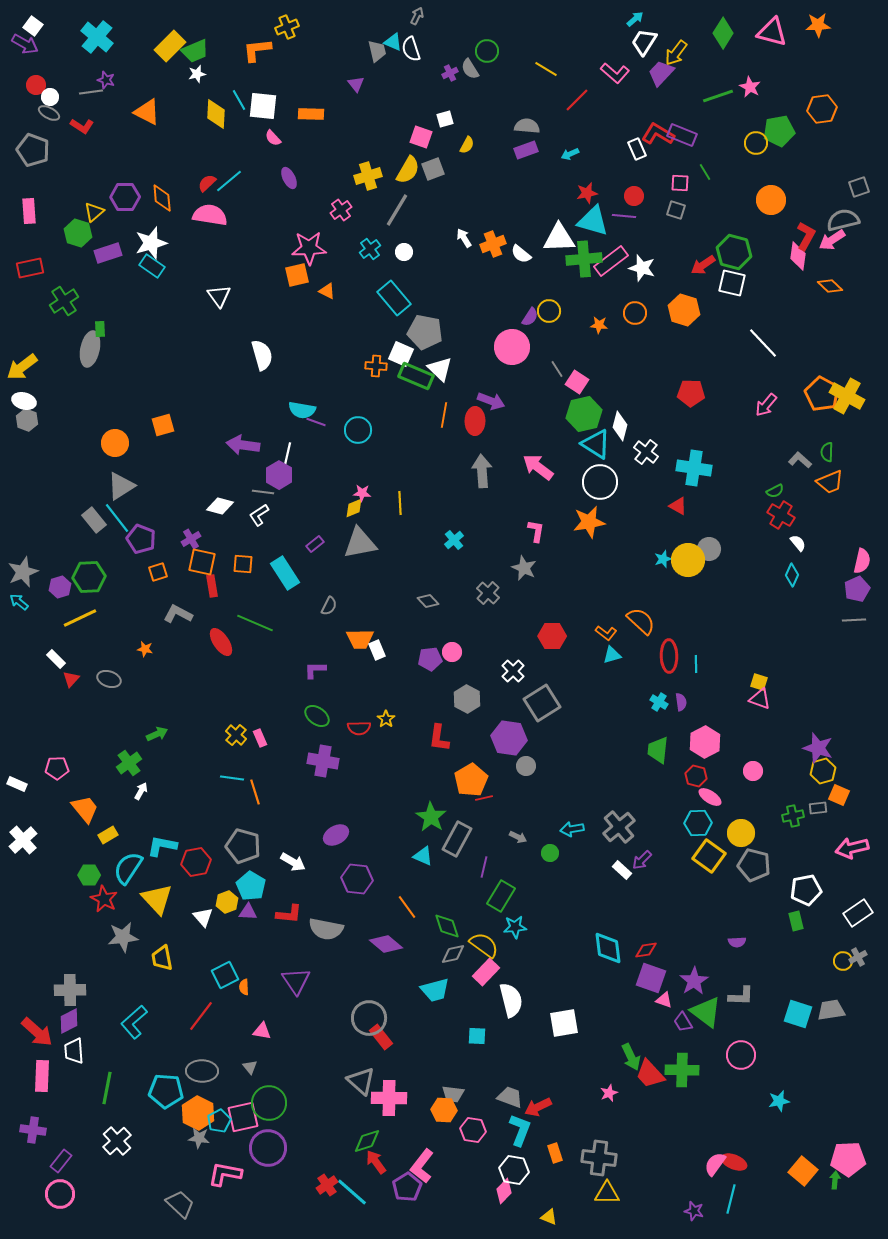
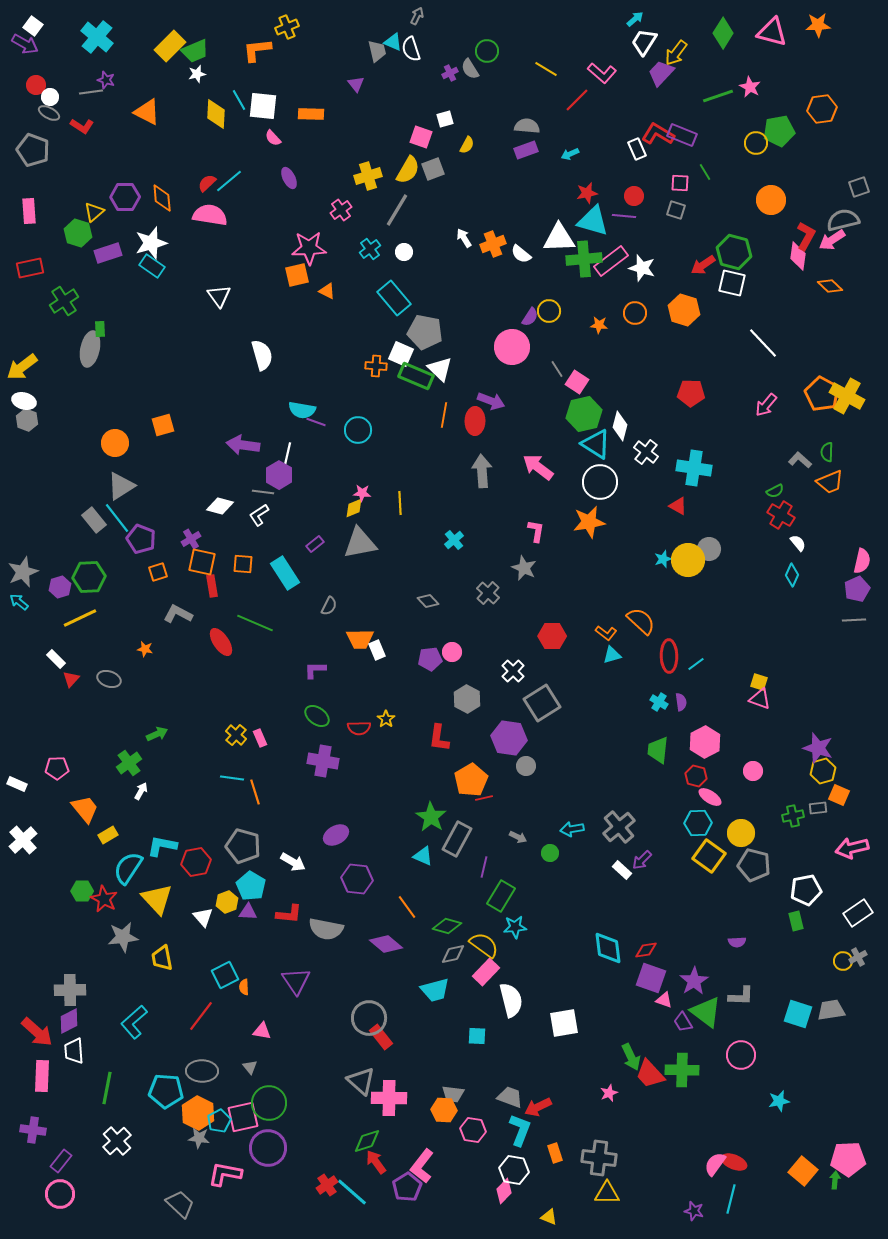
pink L-shape at (615, 73): moved 13 px left
cyan line at (696, 664): rotated 54 degrees clockwise
green hexagon at (89, 875): moved 7 px left, 16 px down
green diamond at (447, 926): rotated 56 degrees counterclockwise
